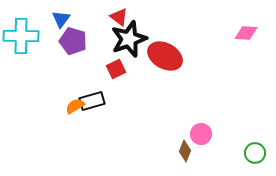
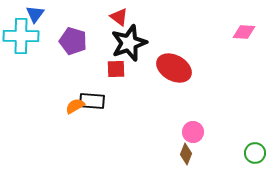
blue triangle: moved 26 px left, 5 px up
pink diamond: moved 2 px left, 1 px up
black star: moved 4 px down
red ellipse: moved 9 px right, 12 px down
red square: rotated 24 degrees clockwise
black rectangle: rotated 20 degrees clockwise
pink circle: moved 8 px left, 2 px up
brown diamond: moved 1 px right, 3 px down
